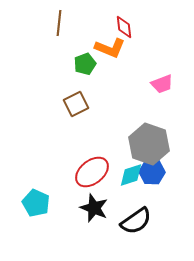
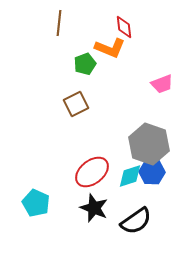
cyan diamond: moved 1 px left, 1 px down
